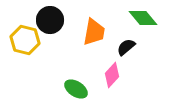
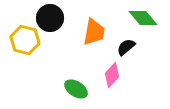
black circle: moved 2 px up
